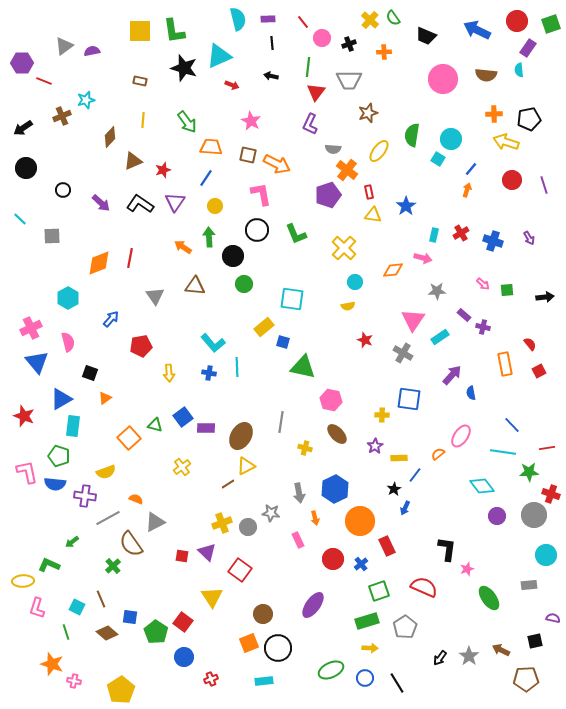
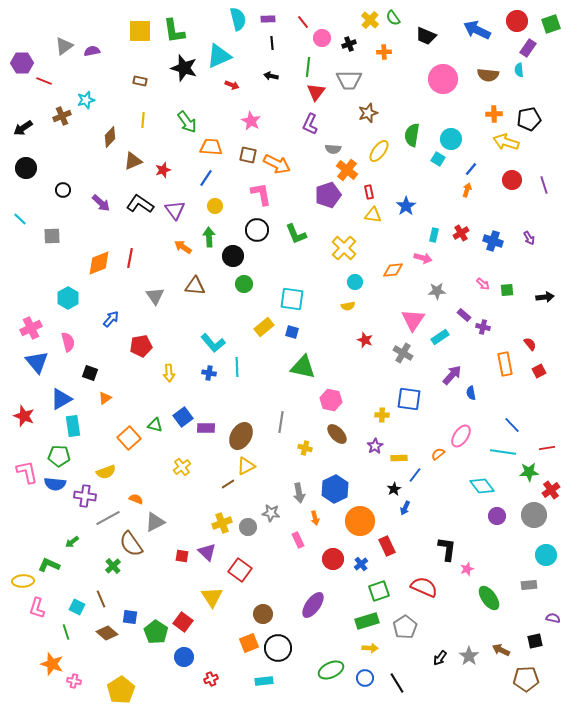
brown semicircle at (486, 75): moved 2 px right
purple triangle at (175, 202): moved 8 px down; rotated 10 degrees counterclockwise
blue square at (283, 342): moved 9 px right, 10 px up
cyan rectangle at (73, 426): rotated 15 degrees counterclockwise
green pentagon at (59, 456): rotated 15 degrees counterclockwise
red cross at (551, 494): moved 4 px up; rotated 36 degrees clockwise
